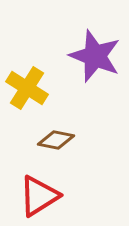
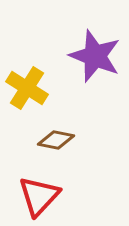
red triangle: rotated 15 degrees counterclockwise
